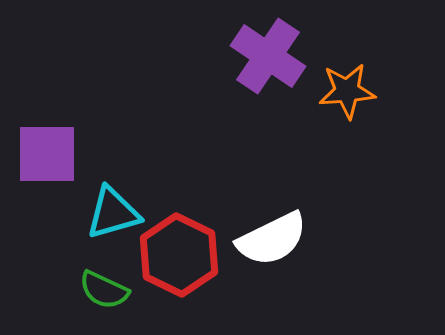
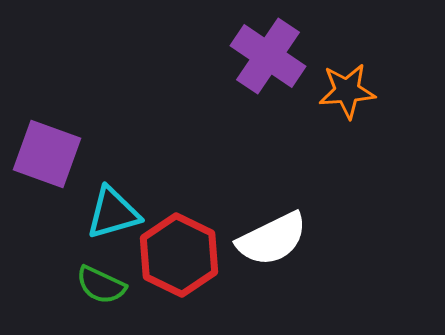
purple square: rotated 20 degrees clockwise
green semicircle: moved 3 px left, 5 px up
